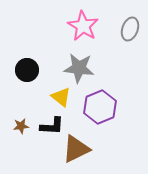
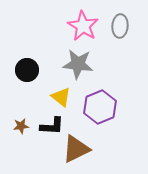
gray ellipse: moved 10 px left, 3 px up; rotated 15 degrees counterclockwise
gray star: moved 1 px left, 4 px up
